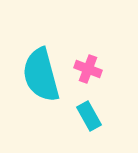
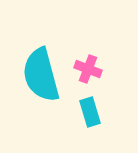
cyan rectangle: moved 1 px right, 4 px up; rotated 12 degrees clockwise
